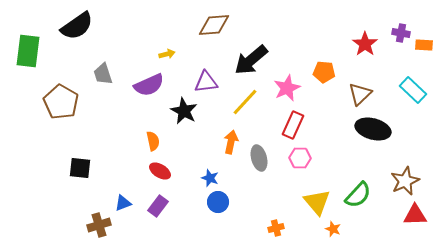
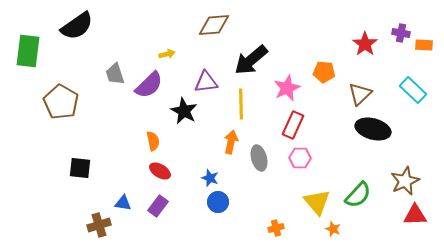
gray trapezoid: moved 12 px right
purple semicircle: rotated 20 degrees counterclockwise
yellow line: moved 4 px left, 2 px down; rotated 44 degrees counterclockwise
blue triangle: rotated 30 degrees clockwise
